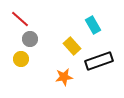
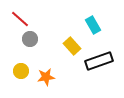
yellow circle: moved 12 px down
orange star: moved 18 px left
